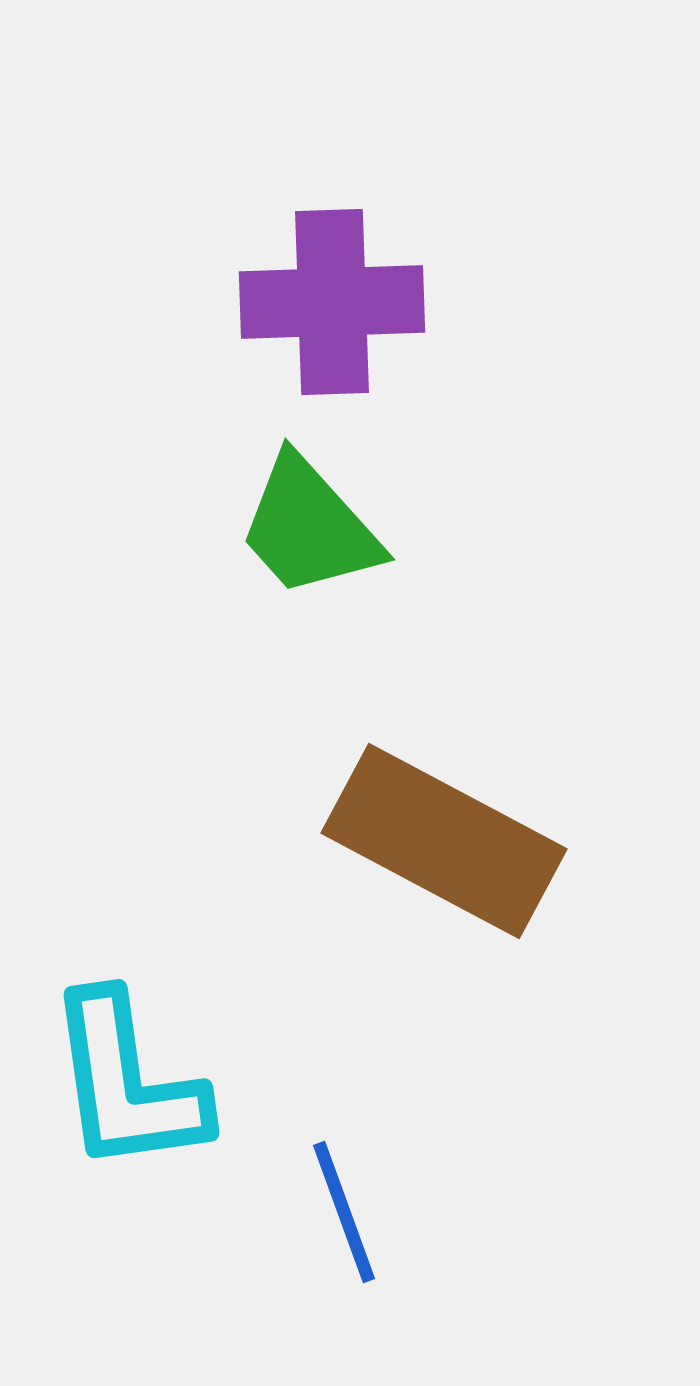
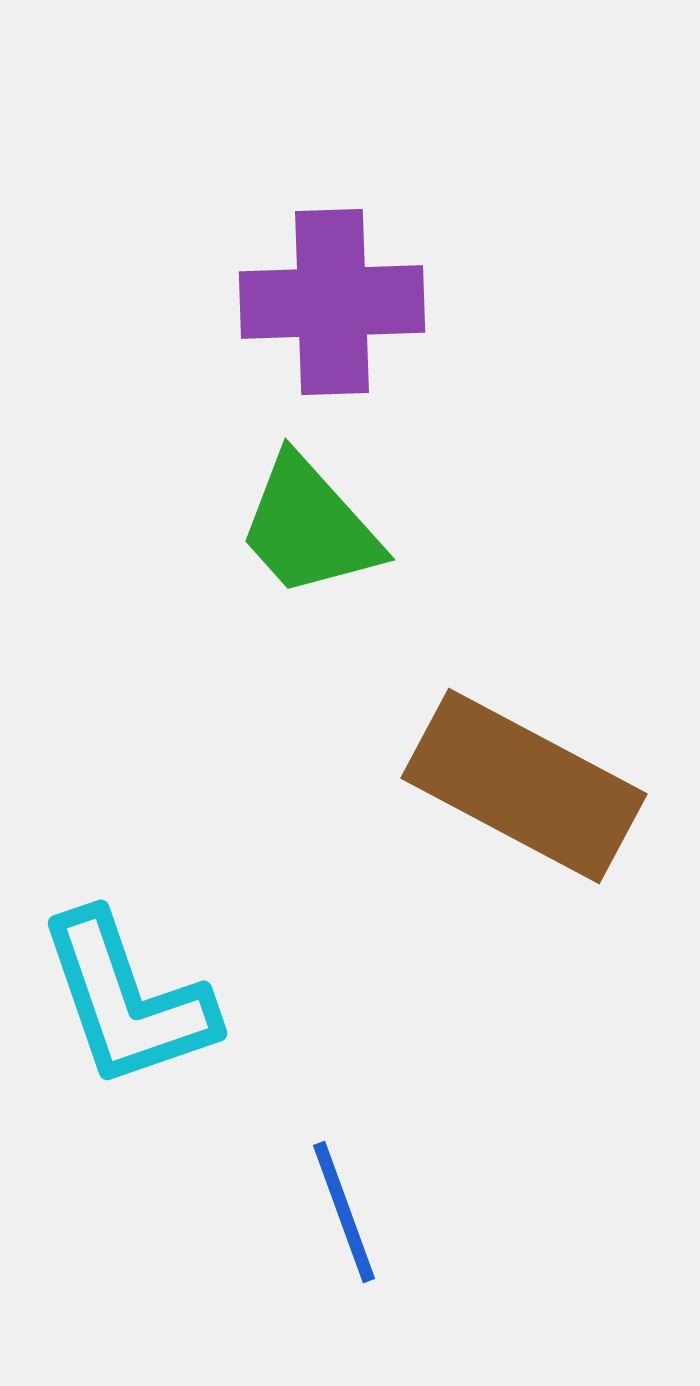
brown rectangle: moved 80 px right, 55 px up
cyan L-shape: moved 83 px up; rotated 11 degrees counterclockwise
